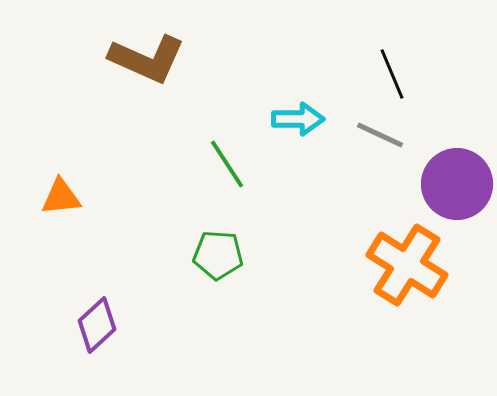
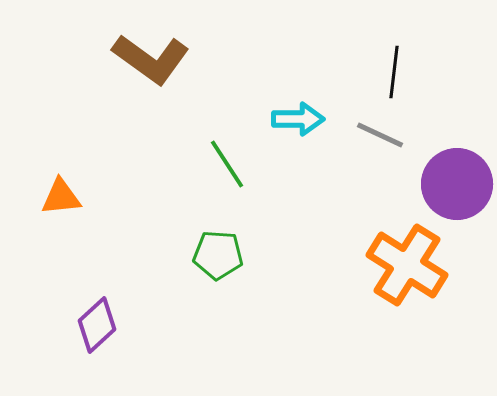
brown L-shape: moved 4 px right; rotated 12 degrees clockwise
black line: moved 2 px right, 2 px up; rotated 30 degrees clockwise
